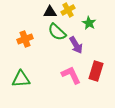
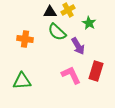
orange cross: rotated 28 degrees clockwise
purple arrow: moved 2 px right, 1 px down
green triangle: moved 1 px right, 2 px down
